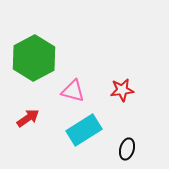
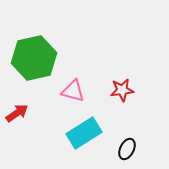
green hexagon: rotated 15 degrees clockwise
red arrow: moved 11 px left, 5 px up
cyan rectangle: moved 3 px down
black ellipse: rotated 10 degrees clockwise
